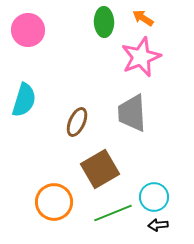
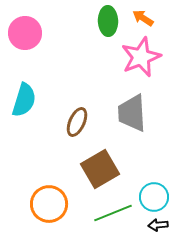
green ellipse: moved 4 px right, 1 px up
pink circle: moved 3 px left, 3 px down
orange circle: moved 5 px left, 2 px down
